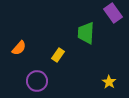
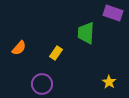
purple rectangle: rotated 36 degrees counterclockwise
yellow rectangle: moved 2 px left, 2 px up
purple circle: moved 5 px right, 3 px down
